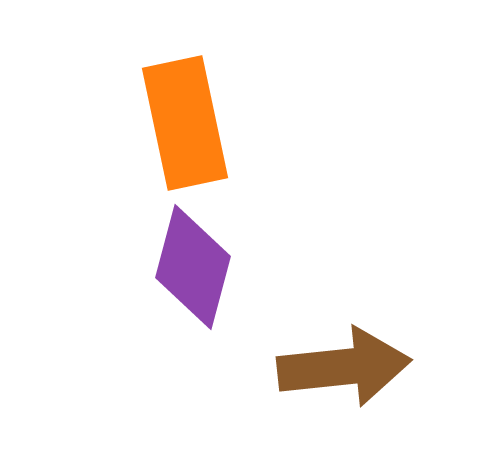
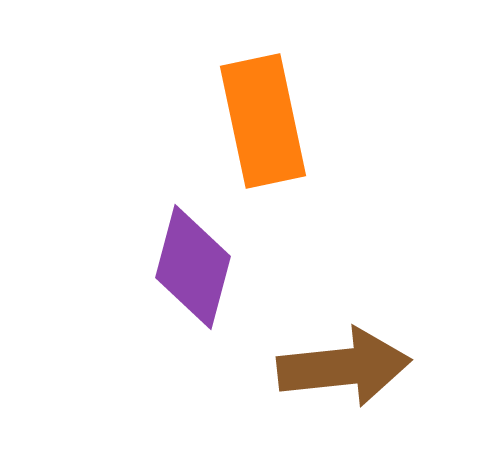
orange rectangle: moved 78 px right, 2 px up
